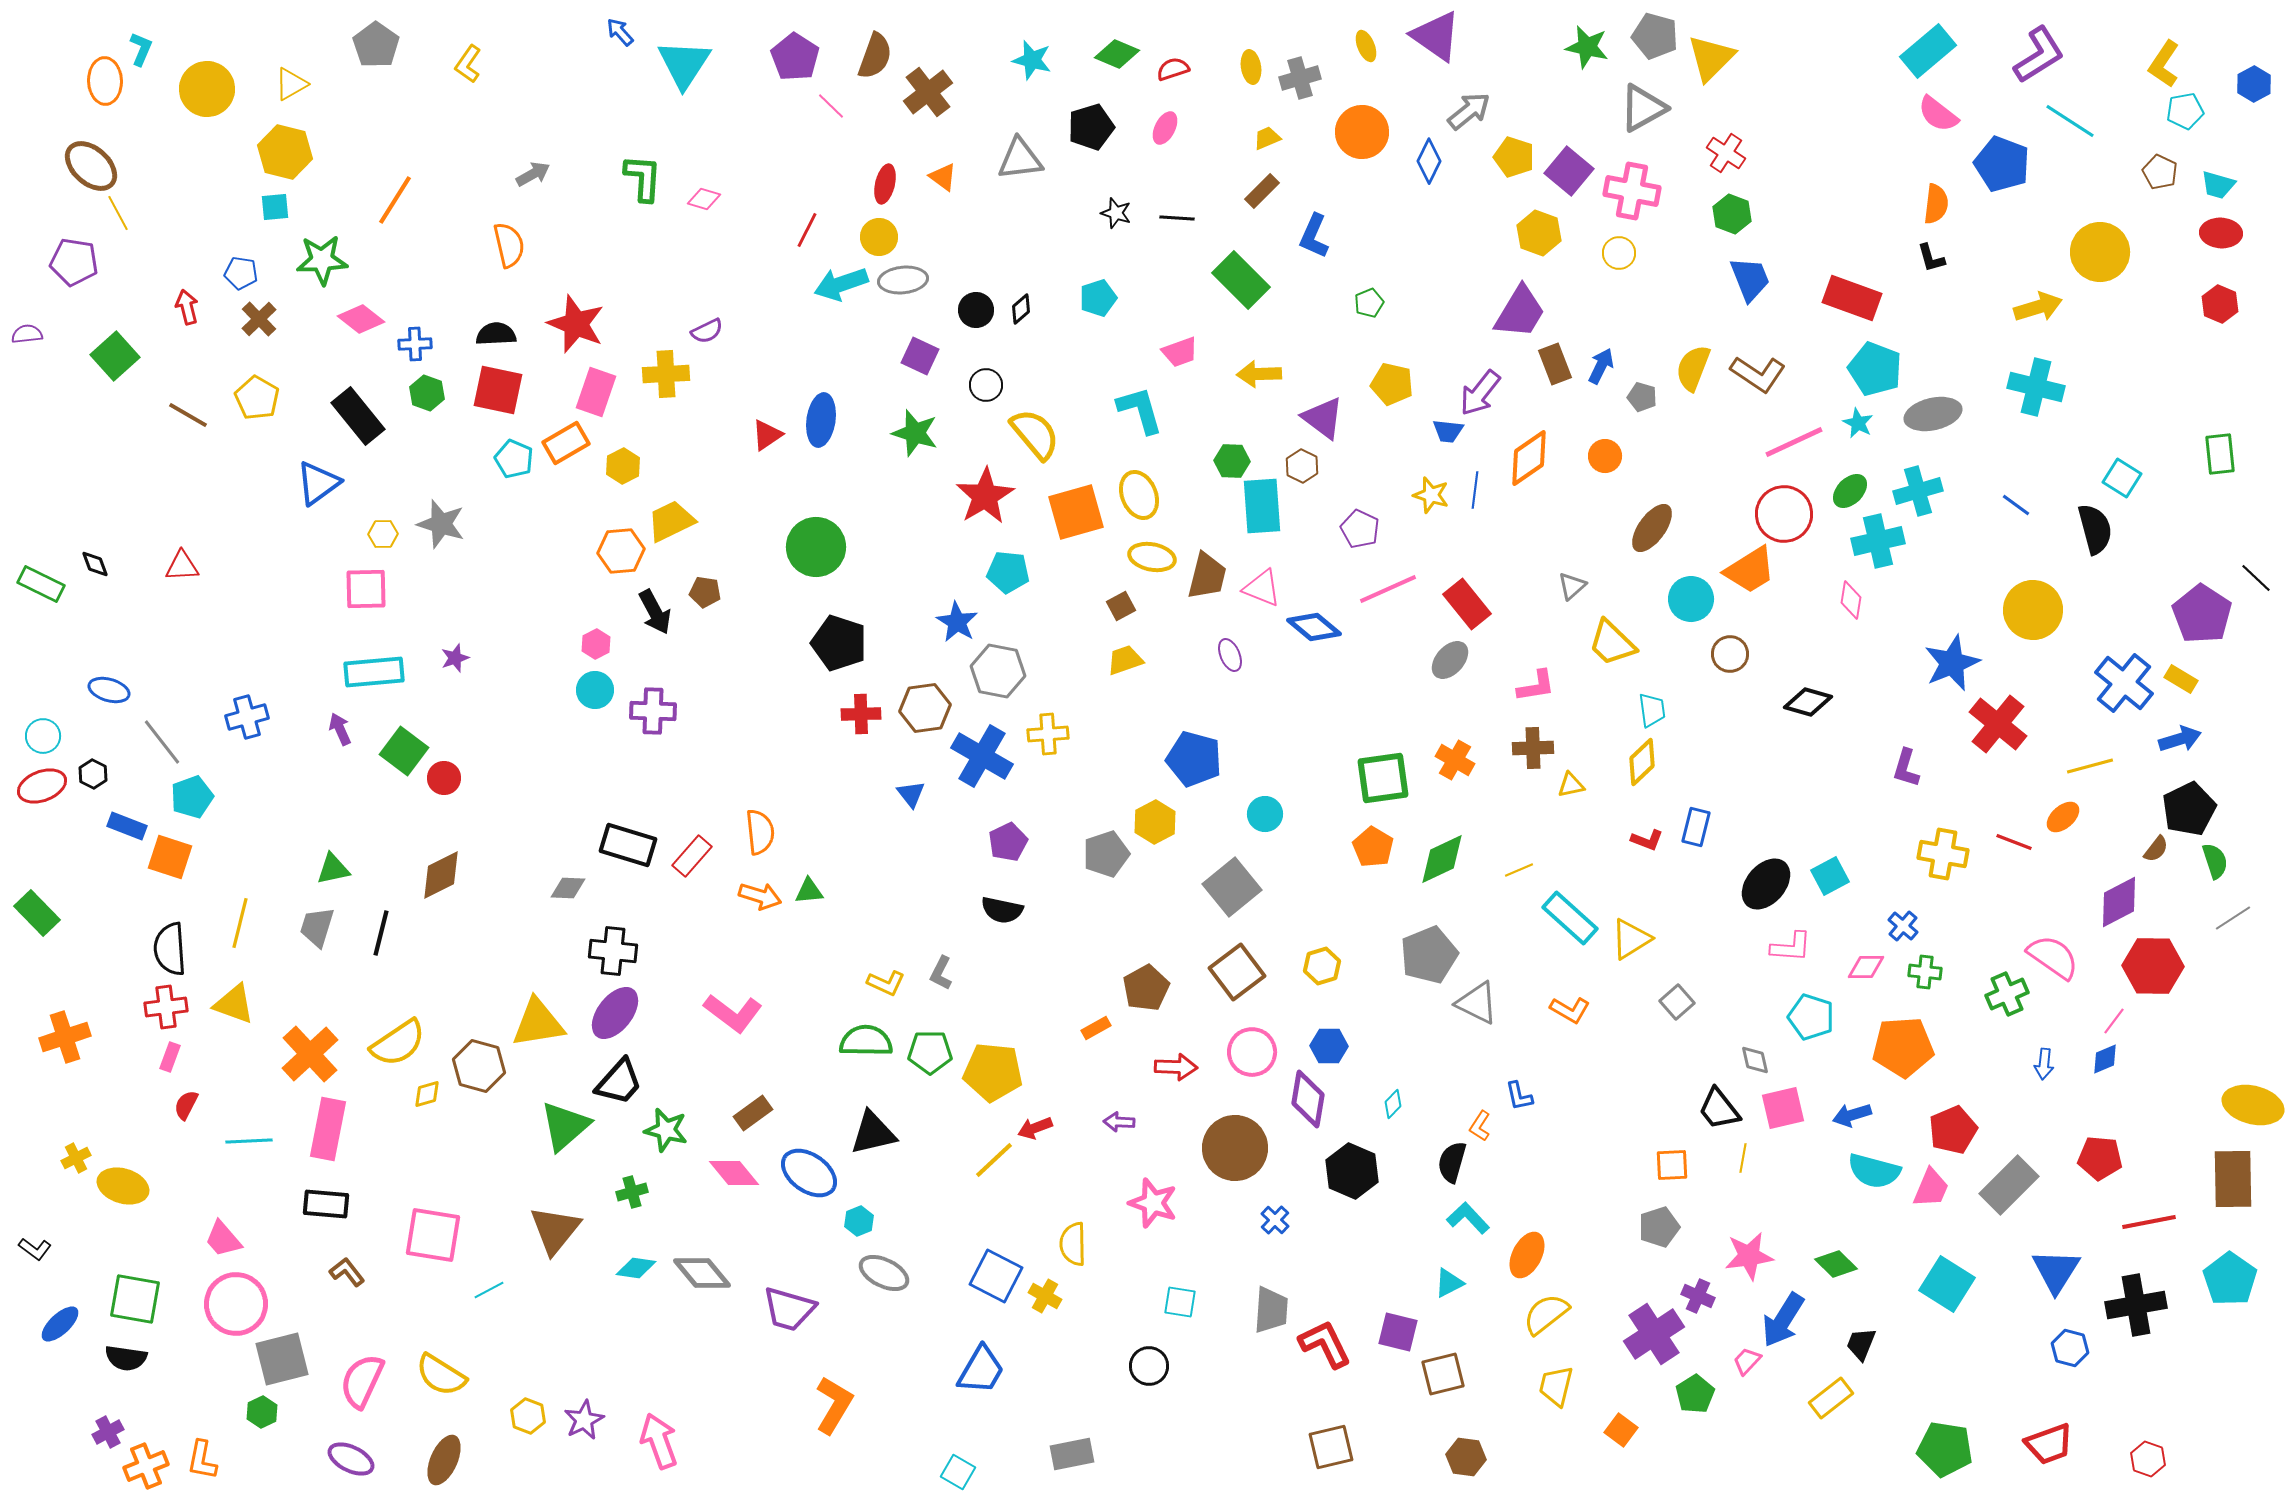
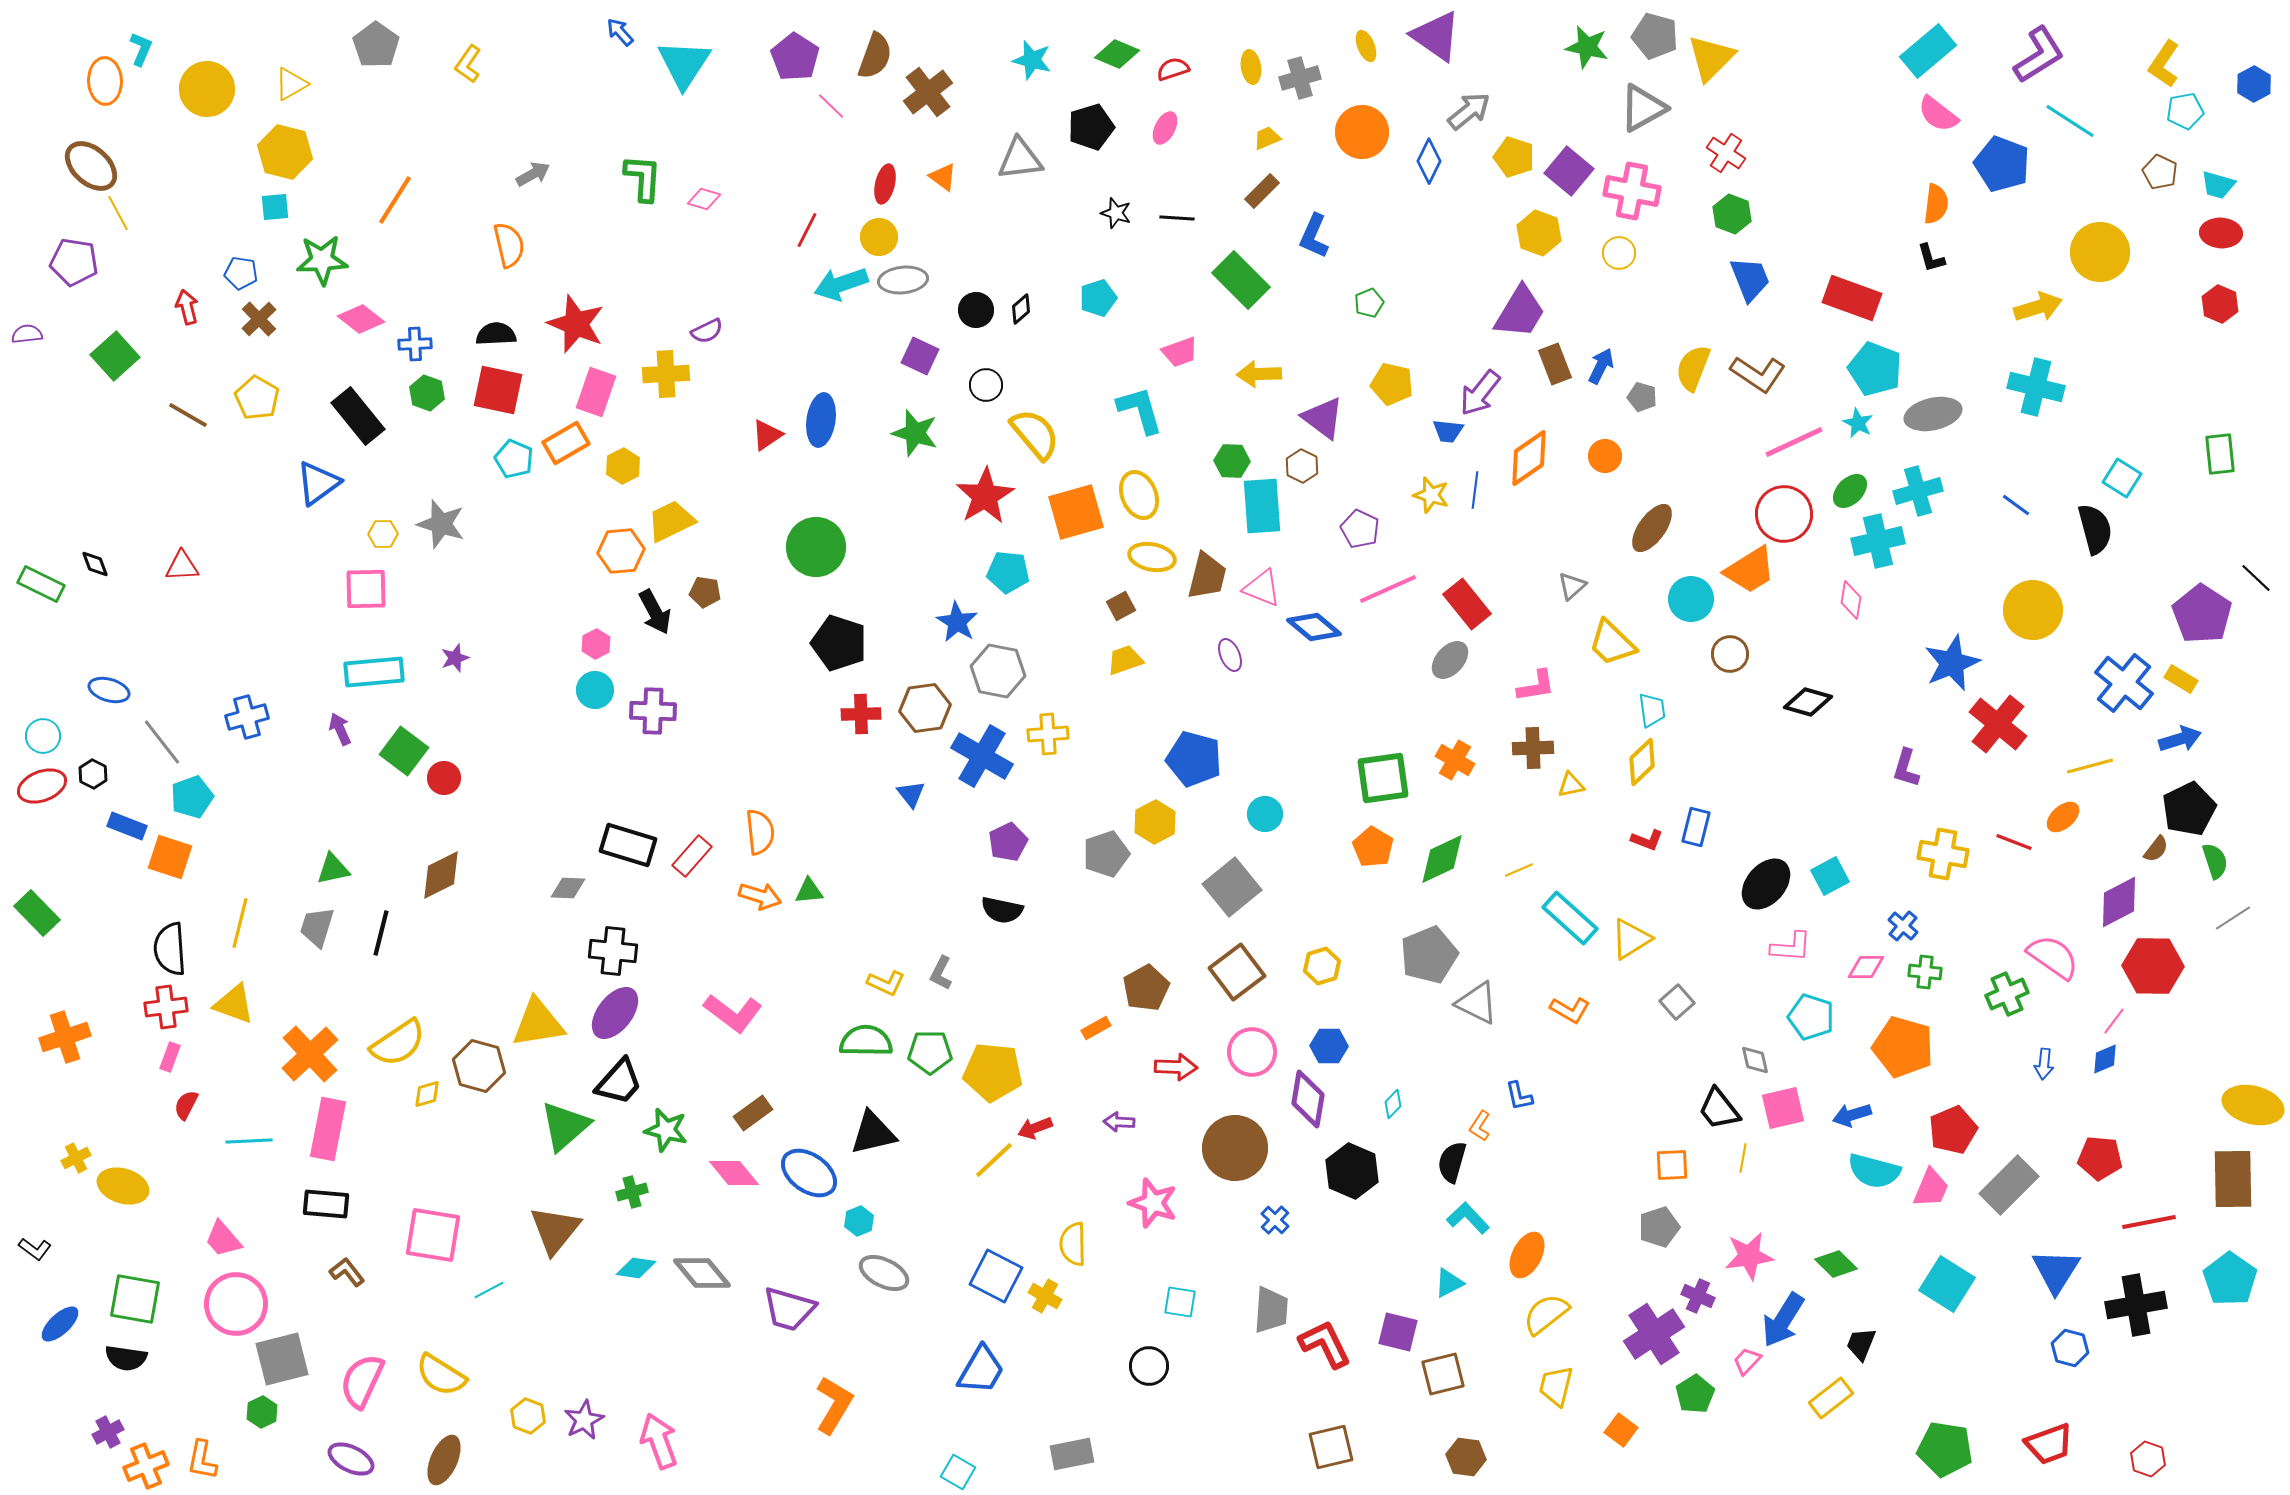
orange pentagon at (1903, 1047): rotated 20 degrees clockwise
